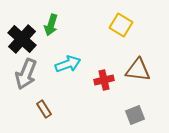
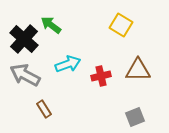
green arrow: rotated 110 degrees clockwise
black cross: moved 2 px right
brown triangle: rotated 8 degrees counterclockwise
gray arrow: moved 1 px left, 1 px down; rotated 96 degrees clockwise
red cross: moved 3 px left, 4 px up
gray square: moved 2 px down
